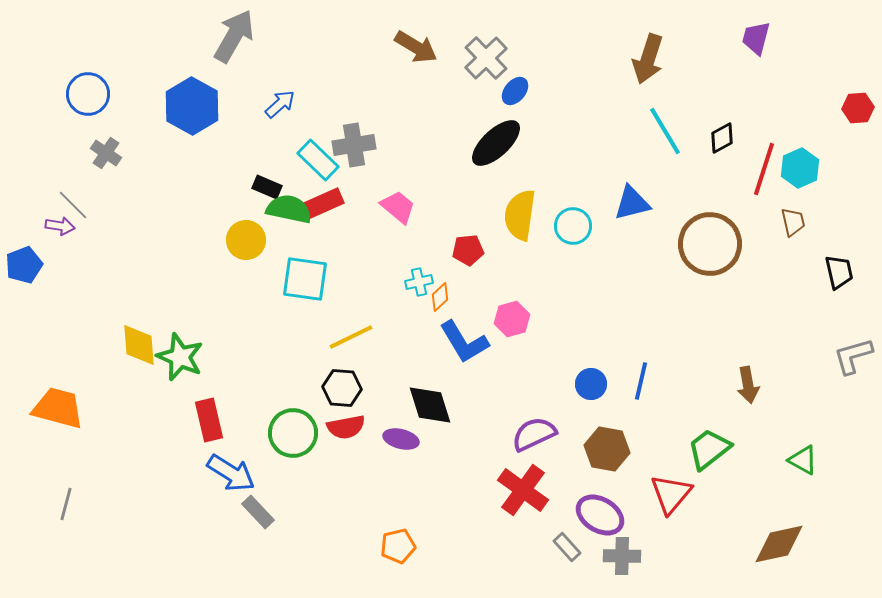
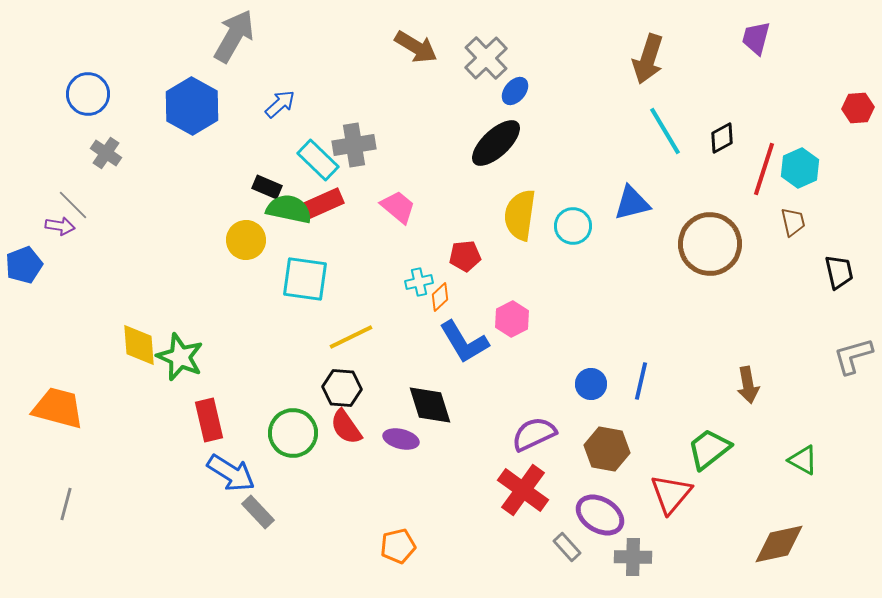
red pentagon at (468, 250): moved 3 px left, 6 px down
pink hexagon at (512, 319): rotated 12 degrees counterclockwise
red semicircle at (346, 427): rotated 66 degrees clockwise
gray cross at (622, 556): moved 11 px right, 1 px down
